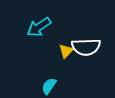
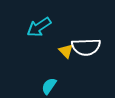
yellow triangle: rotated 28 degrees counterclockwise
